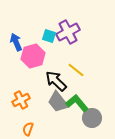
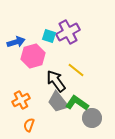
blue arrow: rotated 96 degrees clockwise
black arrow: rotated 10 degrees clockwise
green L-shape: rotated 15 degrees counterclockwise
orange semicircle: moved 1 px right, 4 px up
